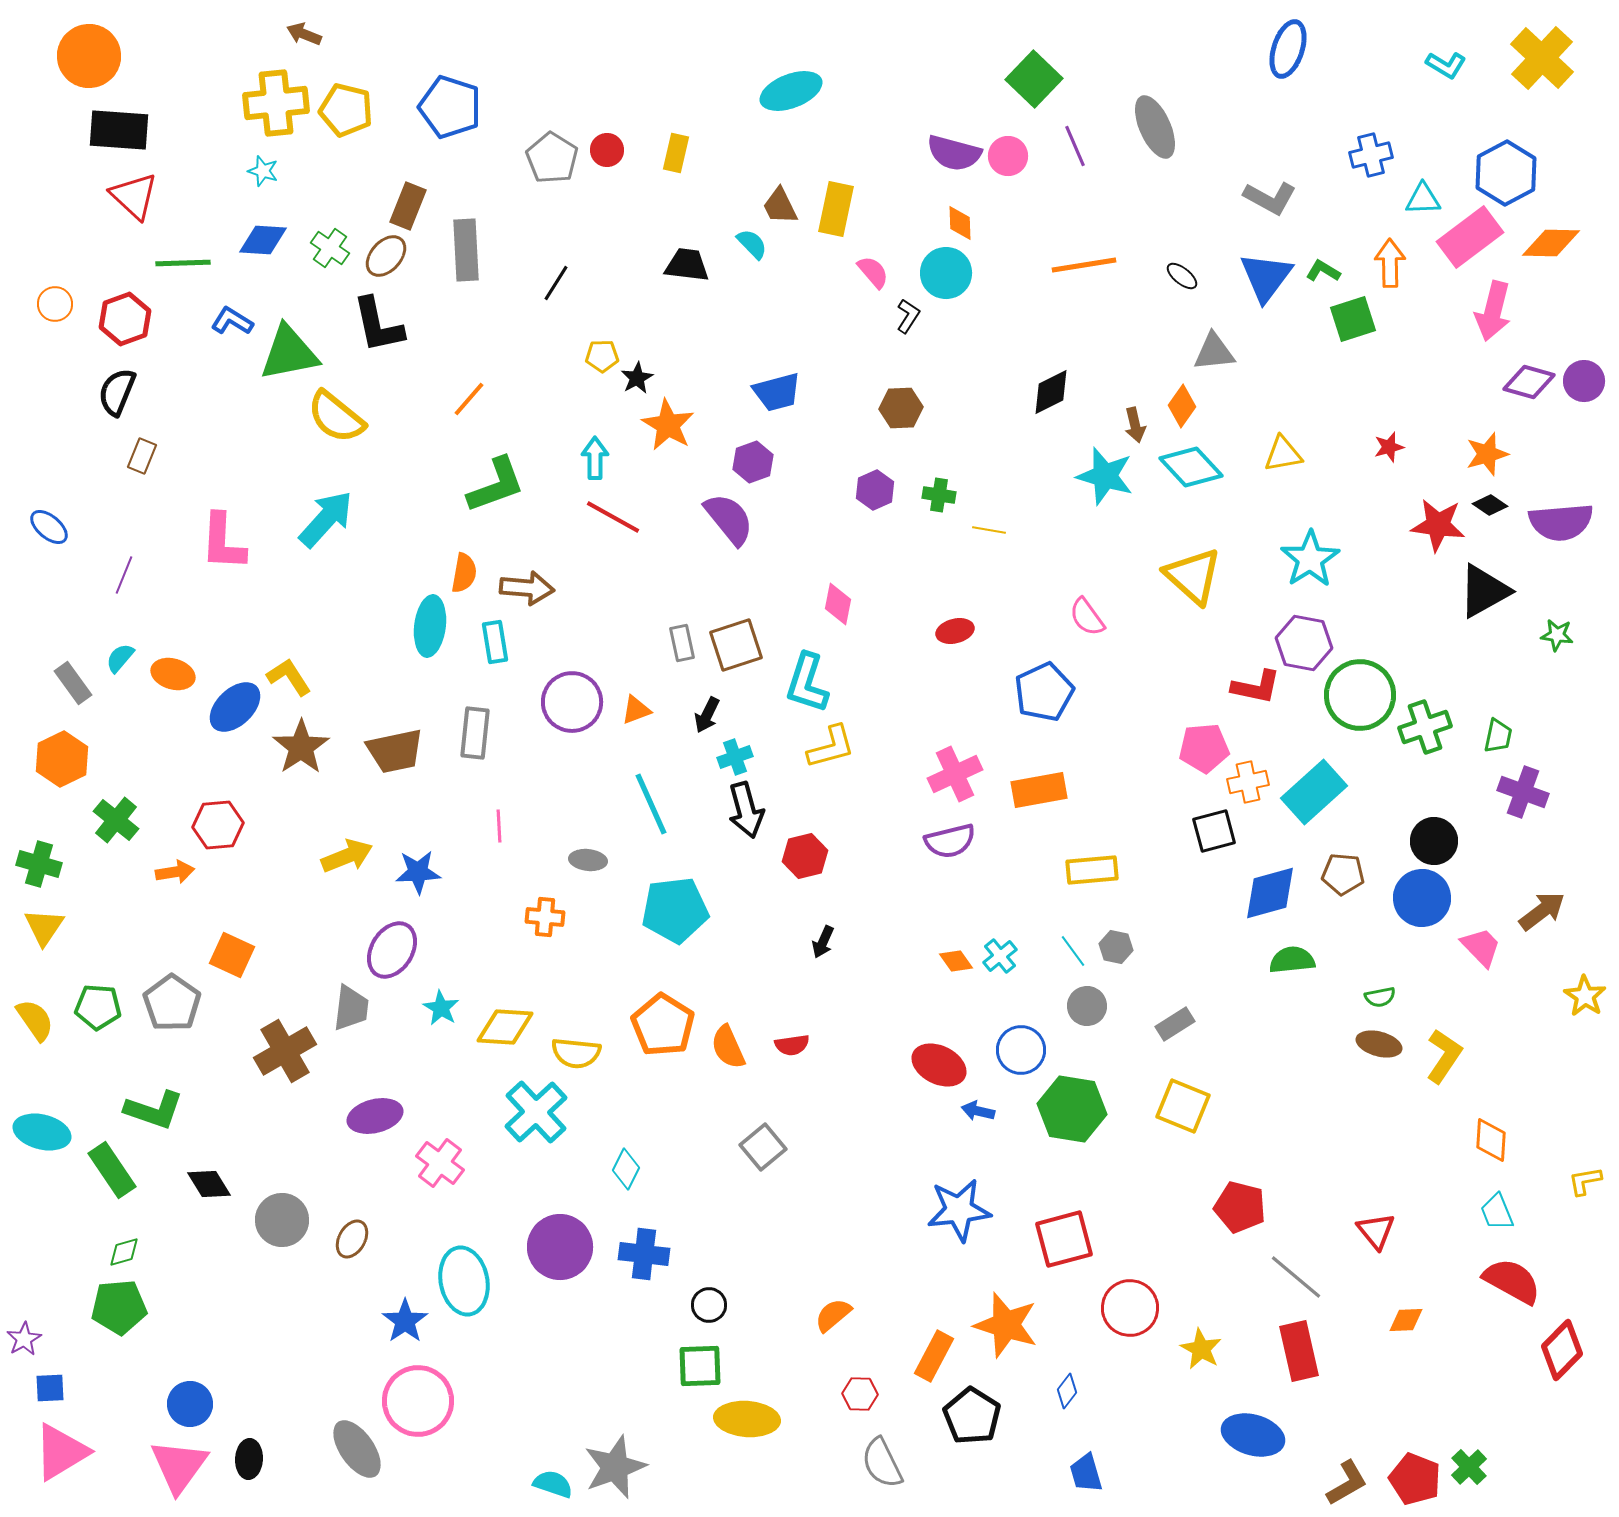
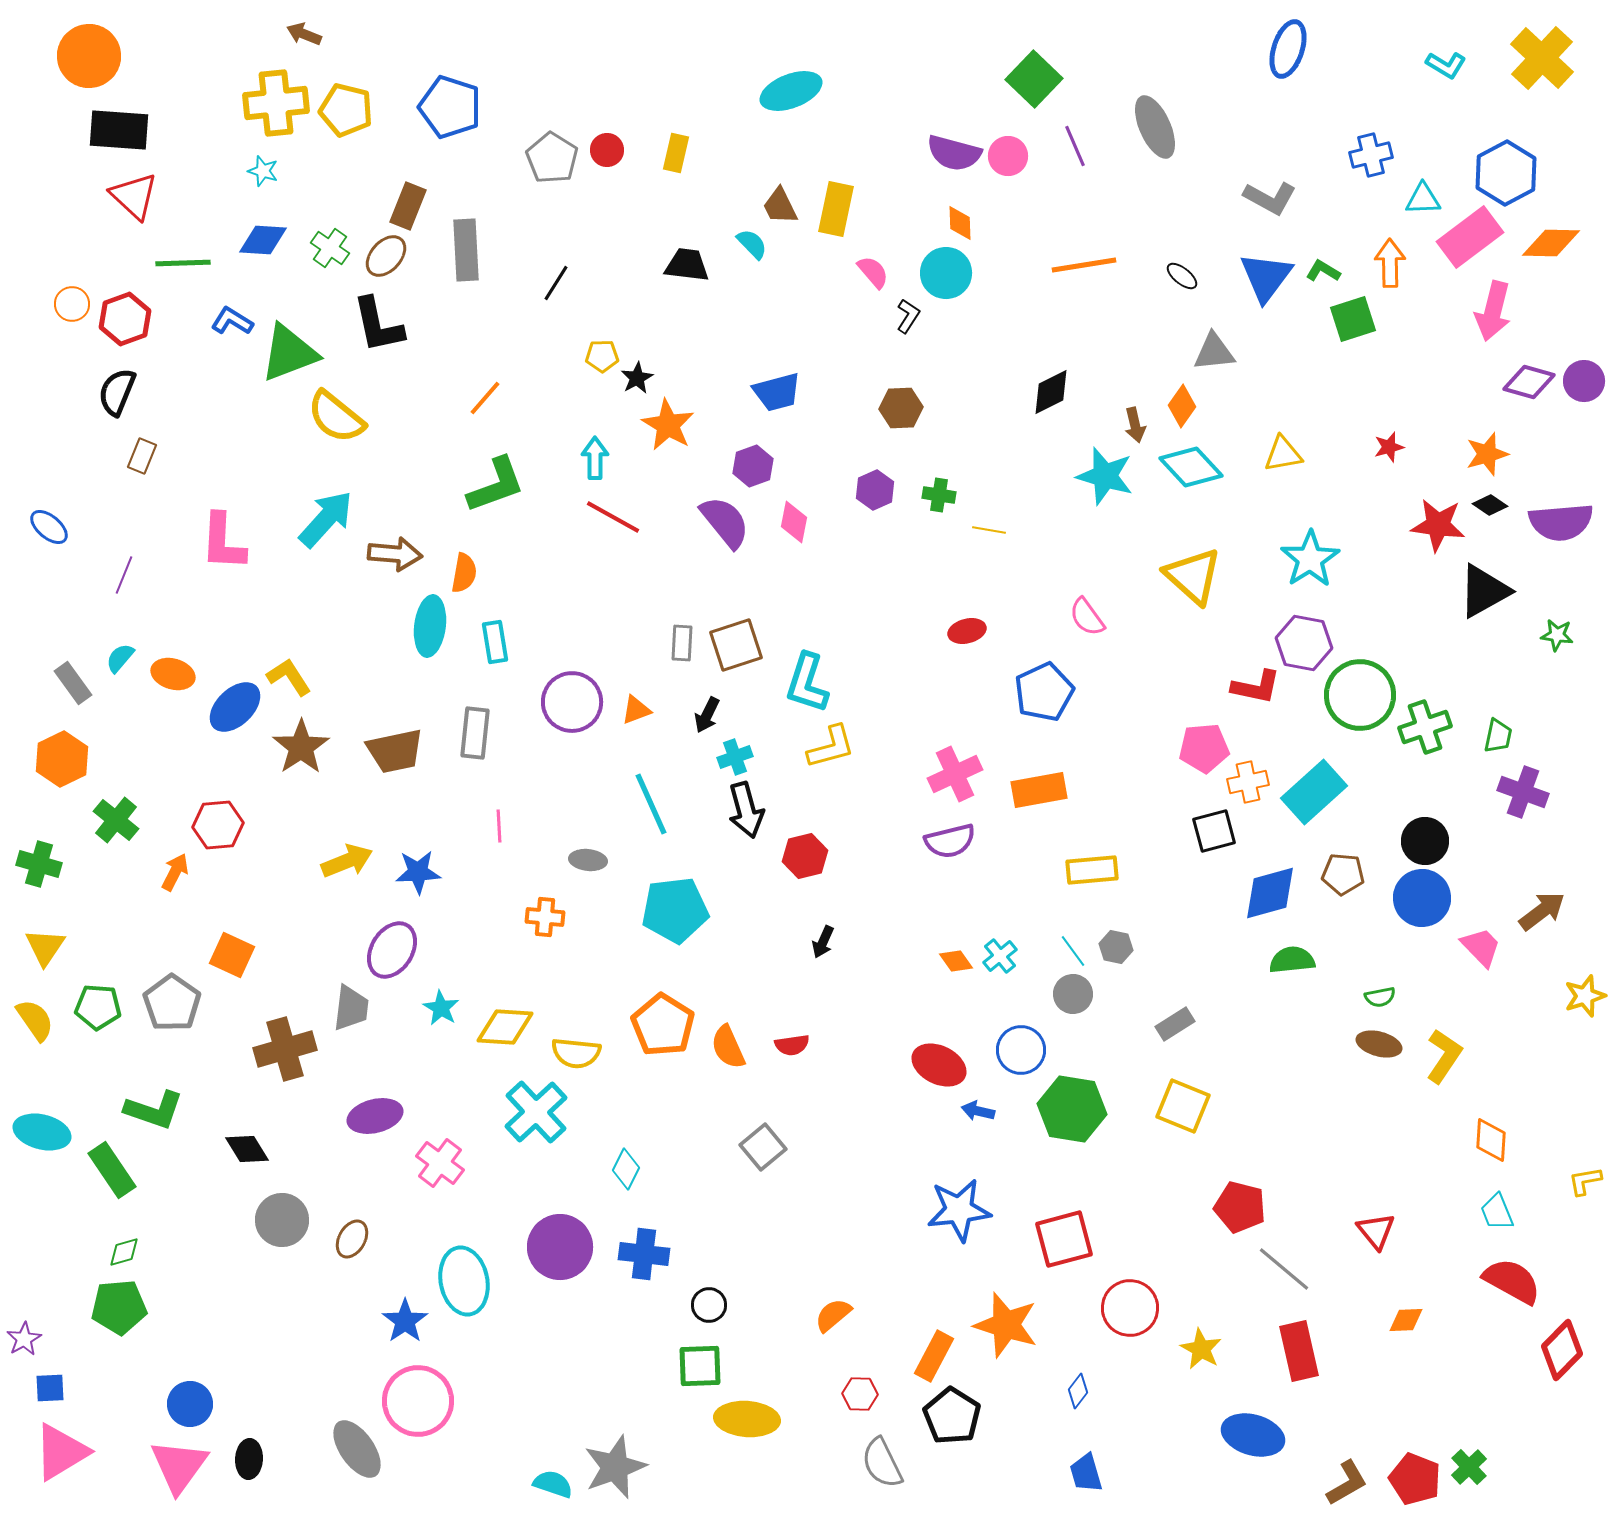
orange circle at (55, 304): moved 17 px right
green triangle at (289, 353): rotated 10 degrees counterclockwise
orange line at (469, 399): moved 16 px right, 1 px up
purple hexagon at (753, 462): moved 4 px down
purple semicircle at (729, 519): moved 4 px left, 3 px down
brown arrow at (527, 588): moved 132 px left, 34 px up
pink diamond at (838, 604): moved 44 px left, 82 px up
red ellipse at (955, 631): moved 12 px right
gray rectangle at (682, 643): rotated 15 degrees clockwise
black circle at (1434, 841): moved 9 px left
yellow arrow at (347, 856): moved 5 px down
orange arrow at (175, 872): rotated 54 degrees counterclockwise
yellow triangle at (44, 927): moved 1 px right, 20 px down
yellow star at (1585, 996): rotated 21 degrees clockwise
gray circle at (1087, 1006): moved 14 px left, 12 px up
brown cross at (285, 1051): moved 2 px up; rotated 14 degrees clockwise
black diamond at (209, 1184): moved 38 px right, 35 px up
gray line at (1296, 1277): moved 12 px left, 8 px up
blue diamond at (1067, 1391): moved 11 px right
black pentagon at (972, 1416): moved 20 px left
